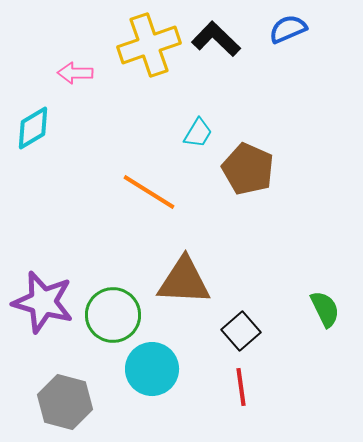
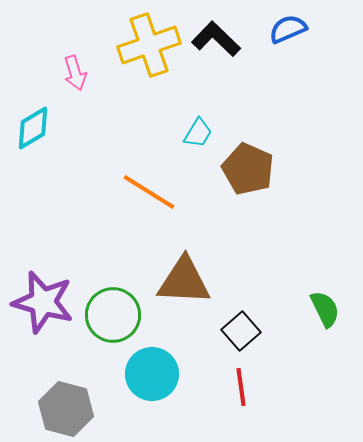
pink arrow: rotated 108 degrees counterclockwise
cyan circle: moved 5 px down
gray hexagon: moved 1 px right, 7 px down
